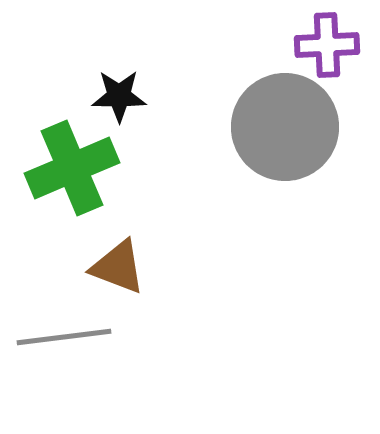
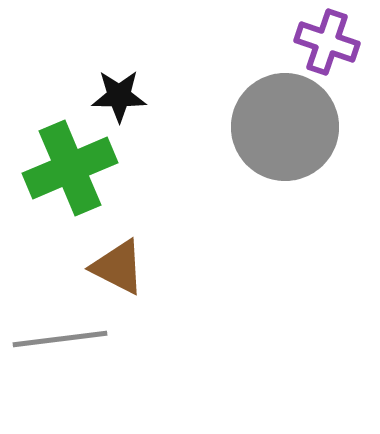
purple cross: moved 3 px up; rotated 22 degrees clockwise
green cross: moved 2 px left
brown triangle: rotated 6 degrees clockwise
gray line: moved 4 px left, 2 px down
